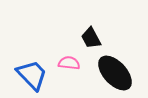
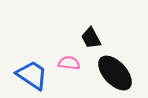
blue trapezoid: rotated 12 degrees counterclockwise
